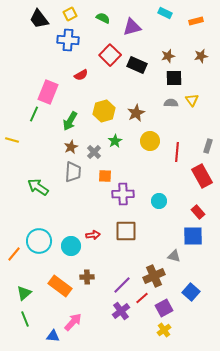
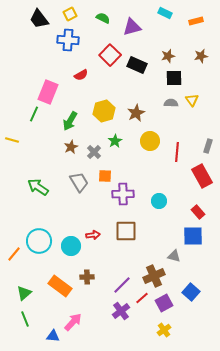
gray trapezoid at (73, 172): moved 6 px right, 10 px down; rotated 35 degrees counterclockwise
purple square at (164, 308): moved 5 px up
